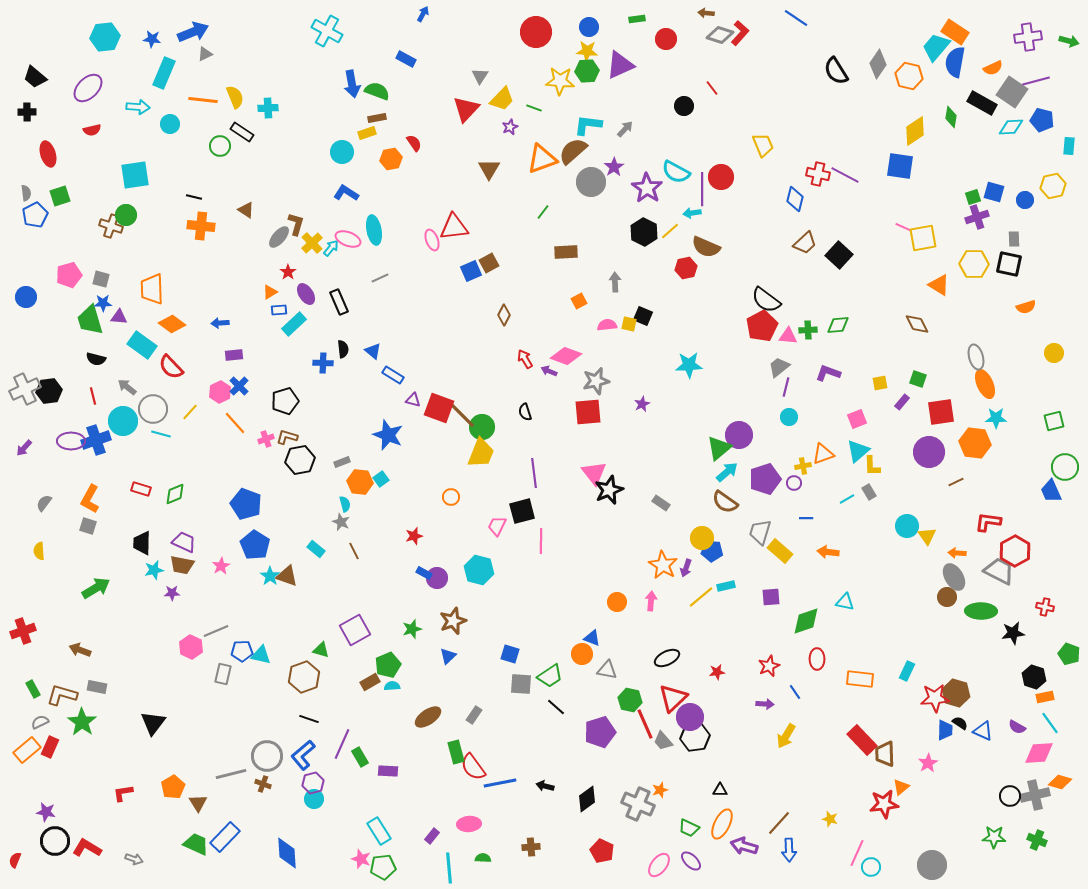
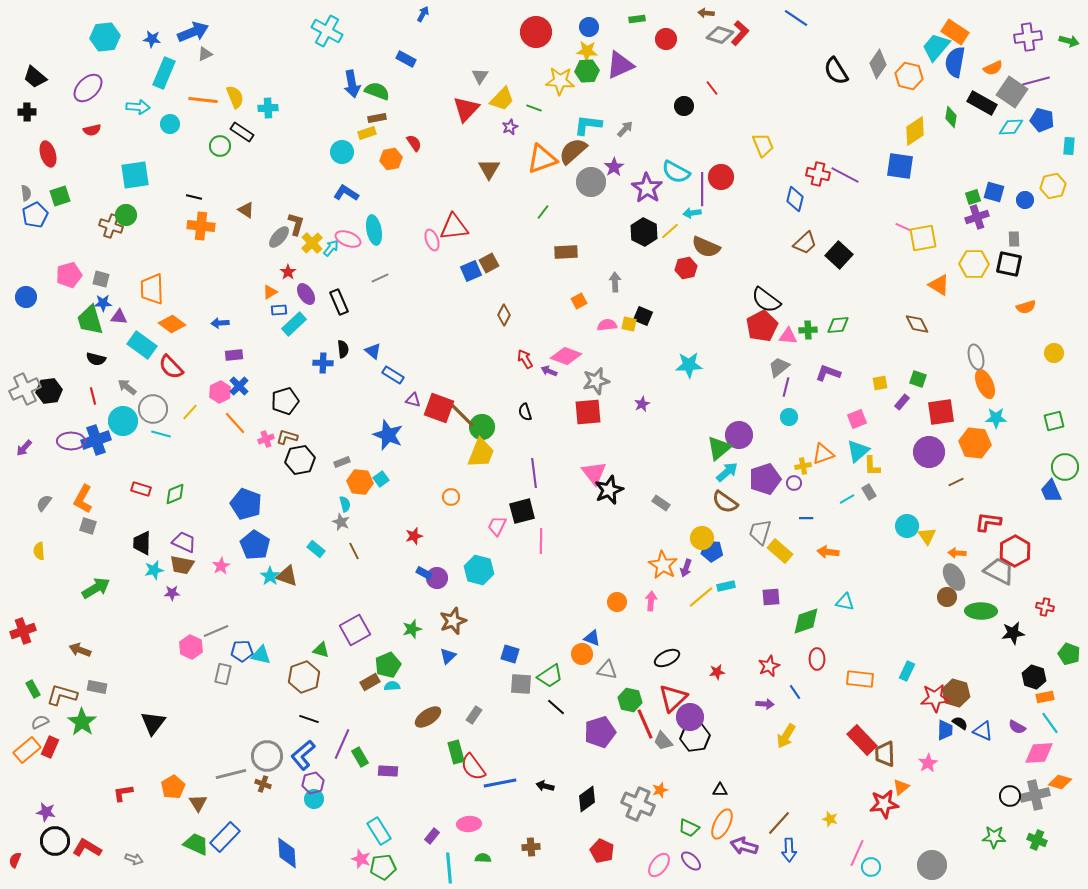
orange L-shape at (90, 499): moved 7 px left
